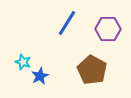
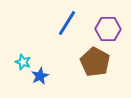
brown pentagon: moved 3 px right, 8 px up
